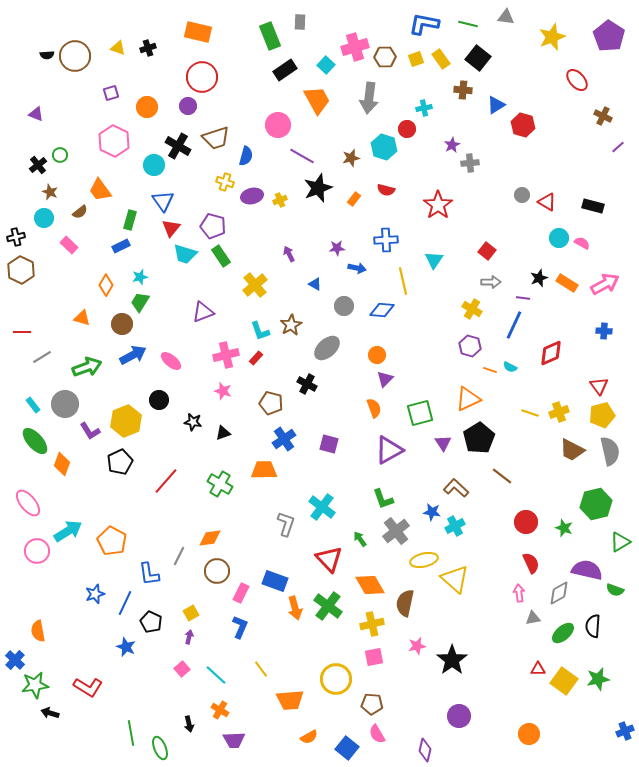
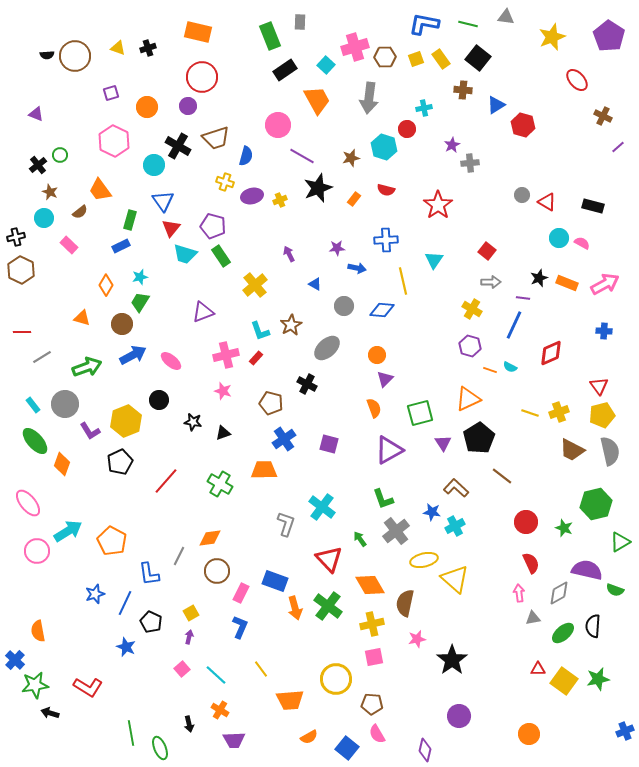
orange rectangle at (567, 283): rotated 10 degrees counterclockwise
pink star at (417, 646): moved 7 px up
